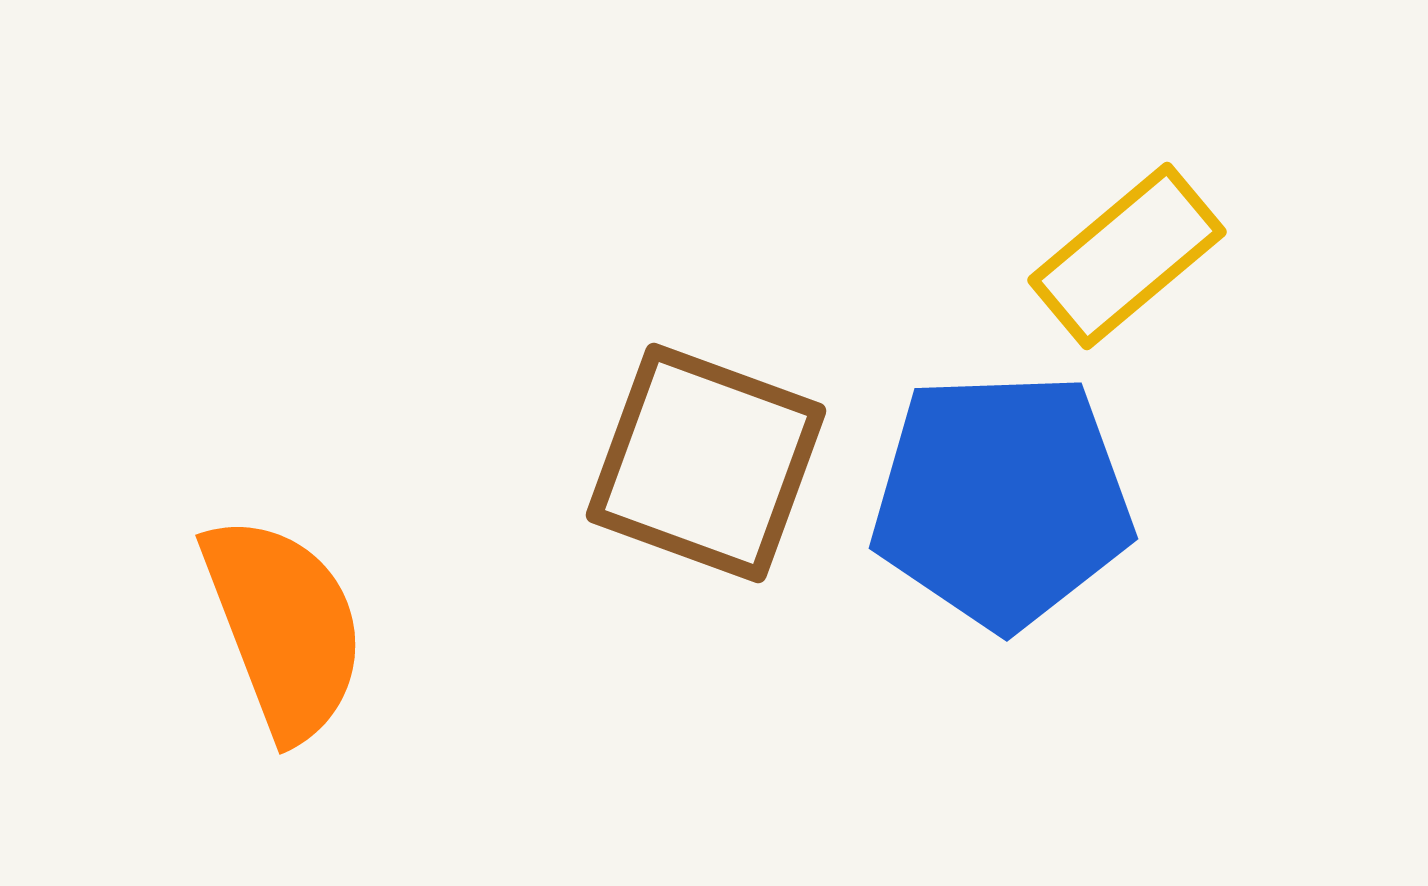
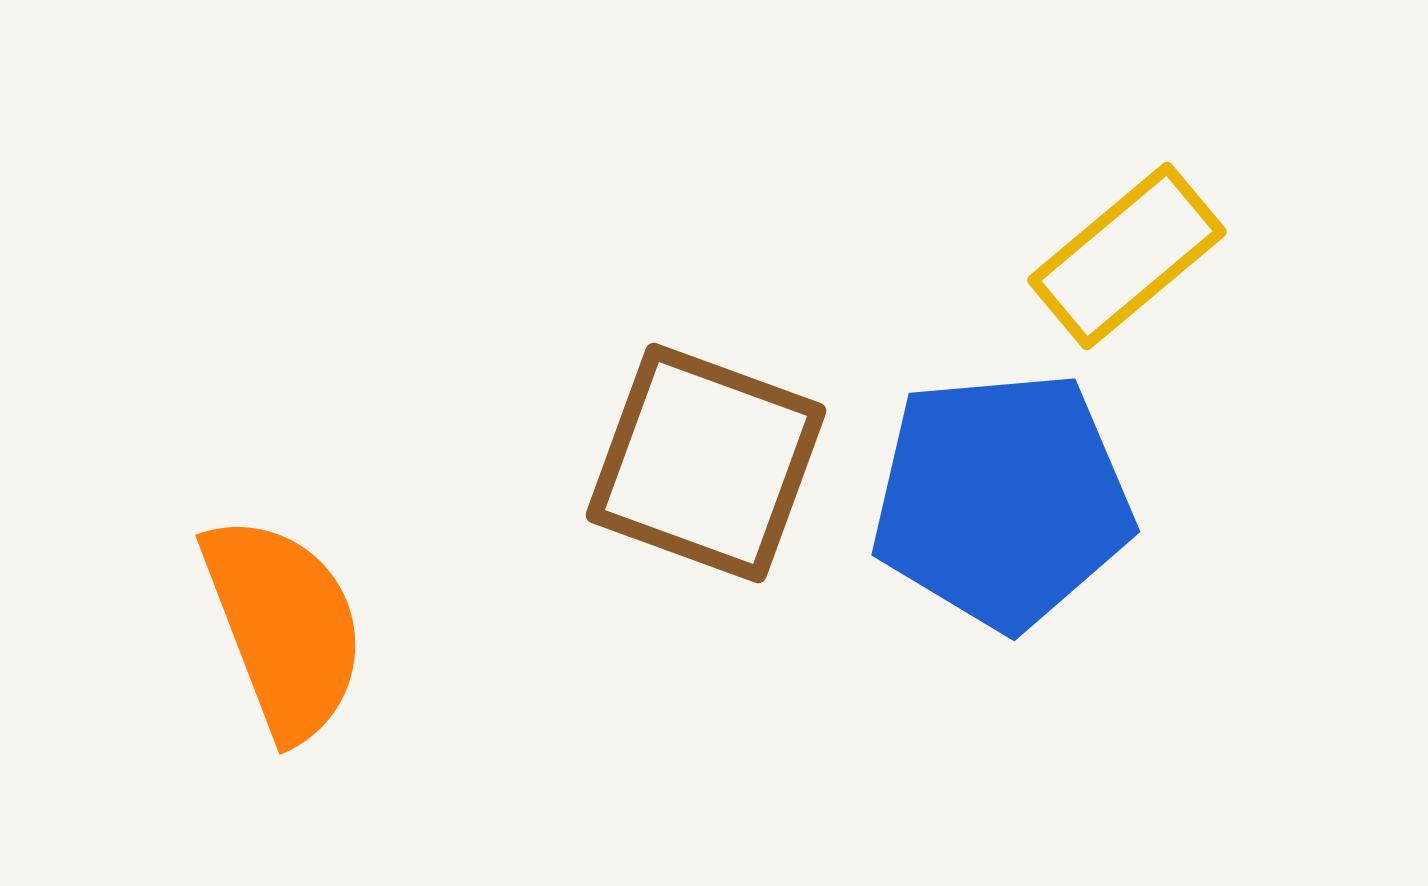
blue pentagon: rotated 3 degrees counterclockwise
